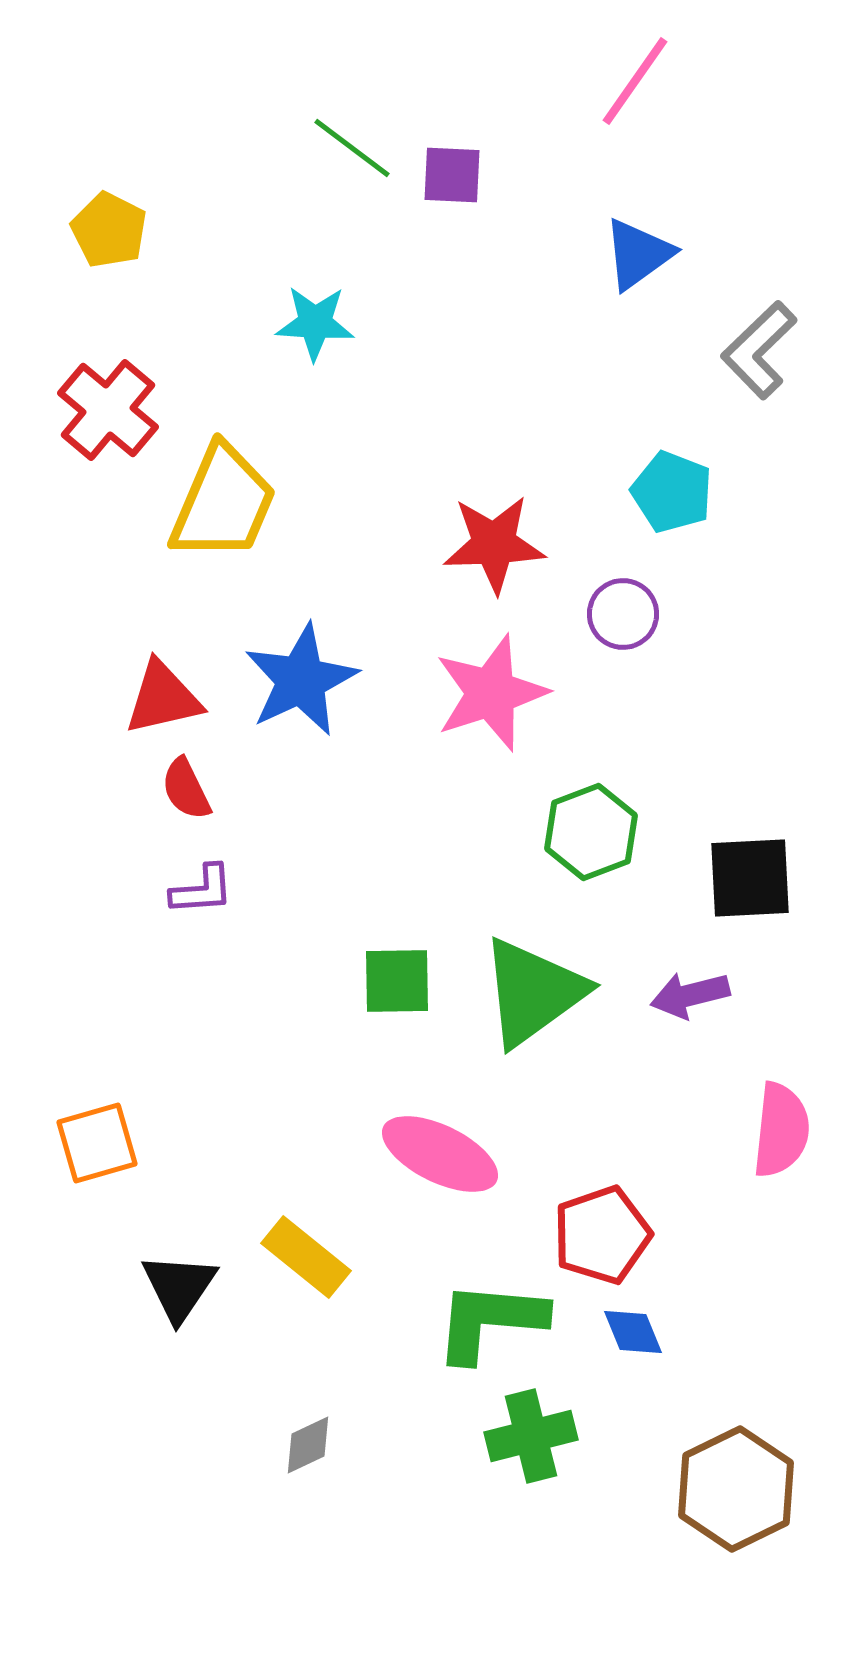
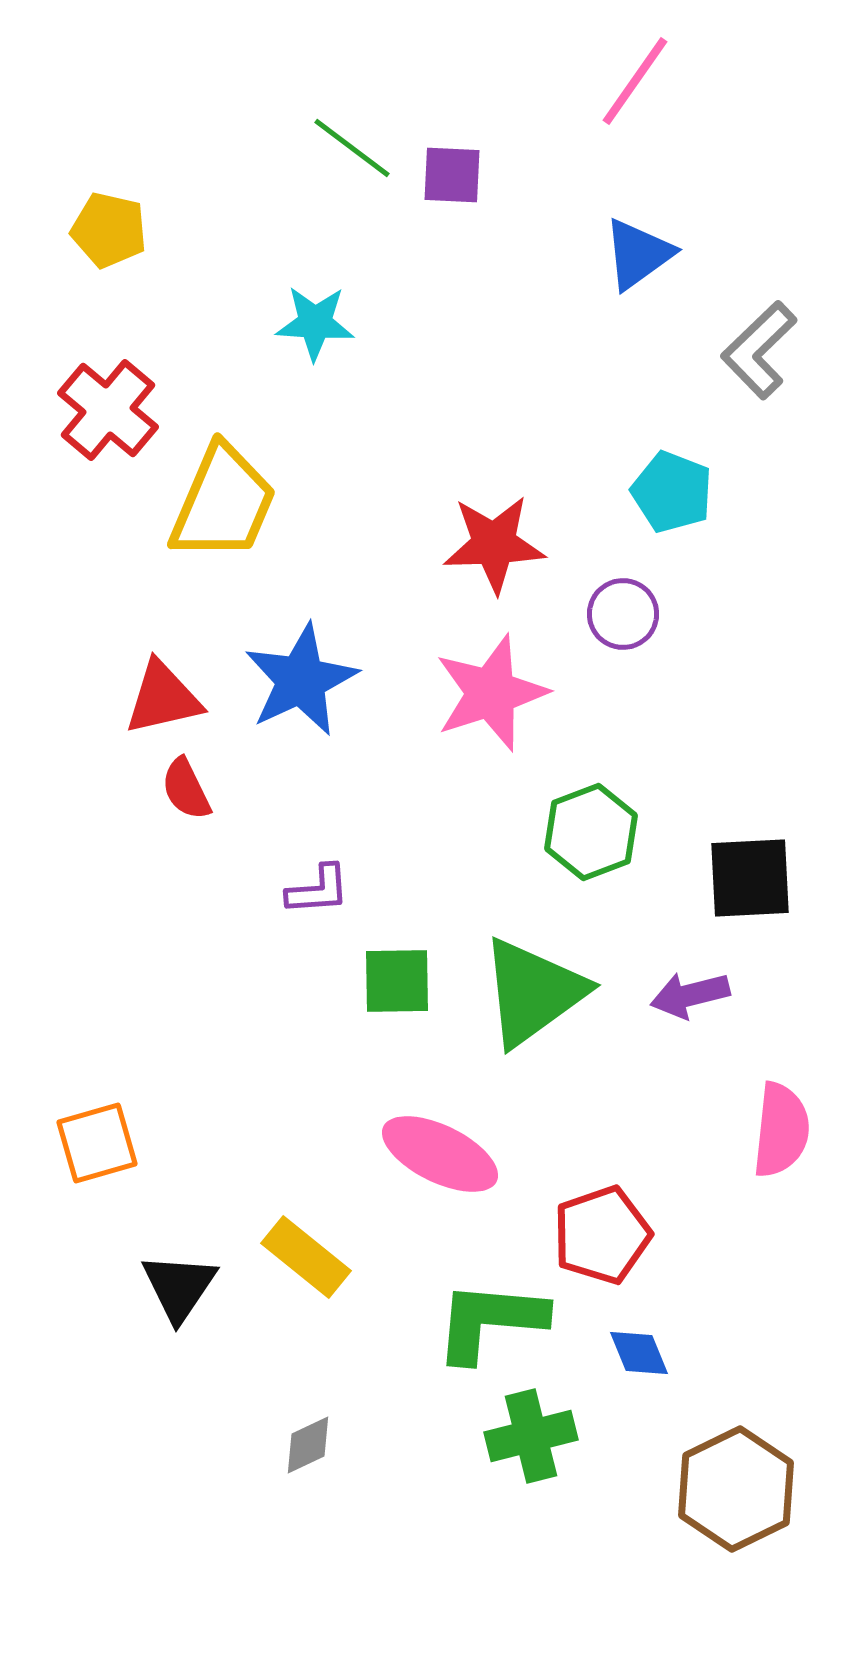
yellow pentagon: rotated 14 degrees counterclockwise
purple L-shape: moved 116 px right
blue diamond: moved 6 px right, 21 px down
